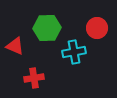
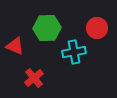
red cross: rotated 30 degrees counterclockwise
